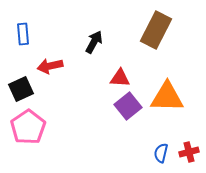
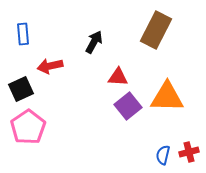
red triangle: moved 2 px left, 1 px up
blue semicircle: moved 2 px right, 2 px down
